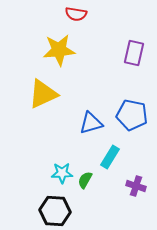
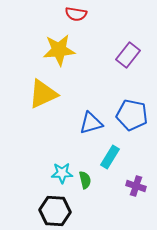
purple rectangle: moved 6 px left, 2 px down; rotated 25 degrees clockwise
green semicircle: rotated 138 degrees clockwise
